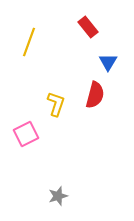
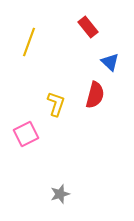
blue triangle: moved 2 px right; rotated 18 degrees counterclockwise
gray star: moved 2 px right, 2 px up
